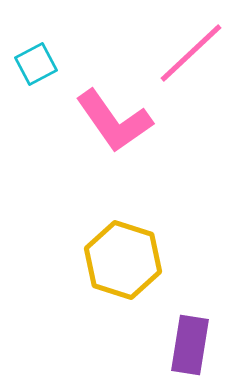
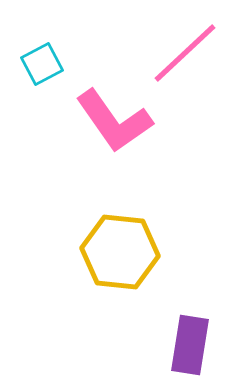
pink line: moved 6 px left
cyan square: moved 6 px right
yellow hexagon: moved 3 px left, 8 px up; rotated 12 degrees counterclockwise
